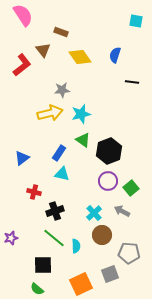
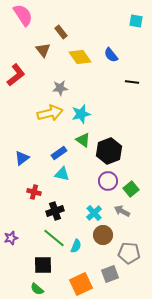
brown rectangle: rotated 32 degrees clockwise
blue semicircle: moved 4 px left; rotated 56 degrees counterclockwise
red L-shape: moved 6 px left, 10 px down
gray star: moved 2 px left, 2 px up
blue rectangle: rotated 21 degrees clockwise
green square: moved 1 px down
brown circle: moved 1 px right
cyan semicircle: rotated 24 degrees clockwise
